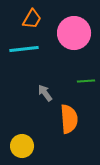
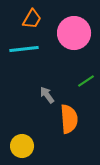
green line: rotated 30 degrees counterclockwise
gray arrow: moved 2 px right, 2 px down
